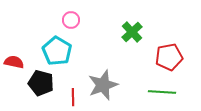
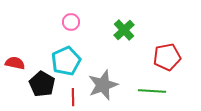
pink circle: moved 2 px down
green cross: moved 8 px left, 2 px up
cyan pentagon: moved 9 px right, 10 px down; rotated 16 degrees clockwise
red pentagon: moved 2 px left
red semicircle: moved 1 px right, 1 px down
black pentagon: moved 1 px right, 1 px down; rotated 15 degrees clockwise
green line: moved 10 px left, 1 px up
